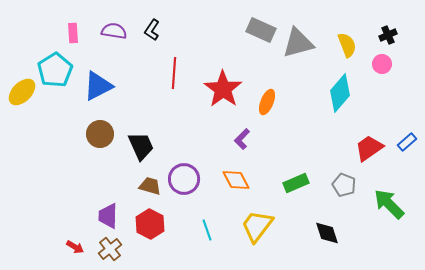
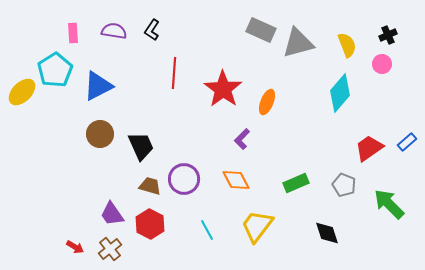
purple trapezoid: moved 4 px right, 2 px up; rotated 36 degrees counterclockwise
cyan line: rotated 10 degrees counterclockwise
